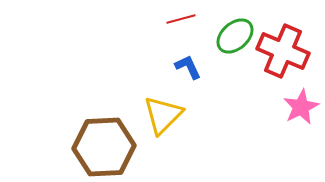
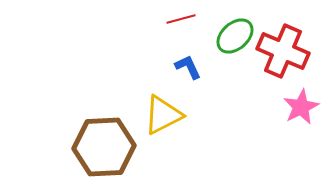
yellow triangle: rotated 18 degrees clockwise
